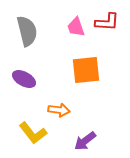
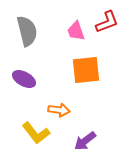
red L-shape: rotated 25 degrees counterclockwise
pink trapezoid: moved 4 px down
yellow L-shape: moved 3 px right
